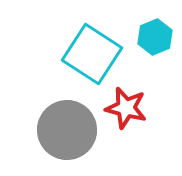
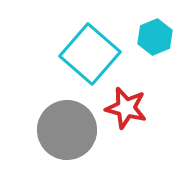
cyan square: moved 2 px left; rotated 8 degrees clockwise
